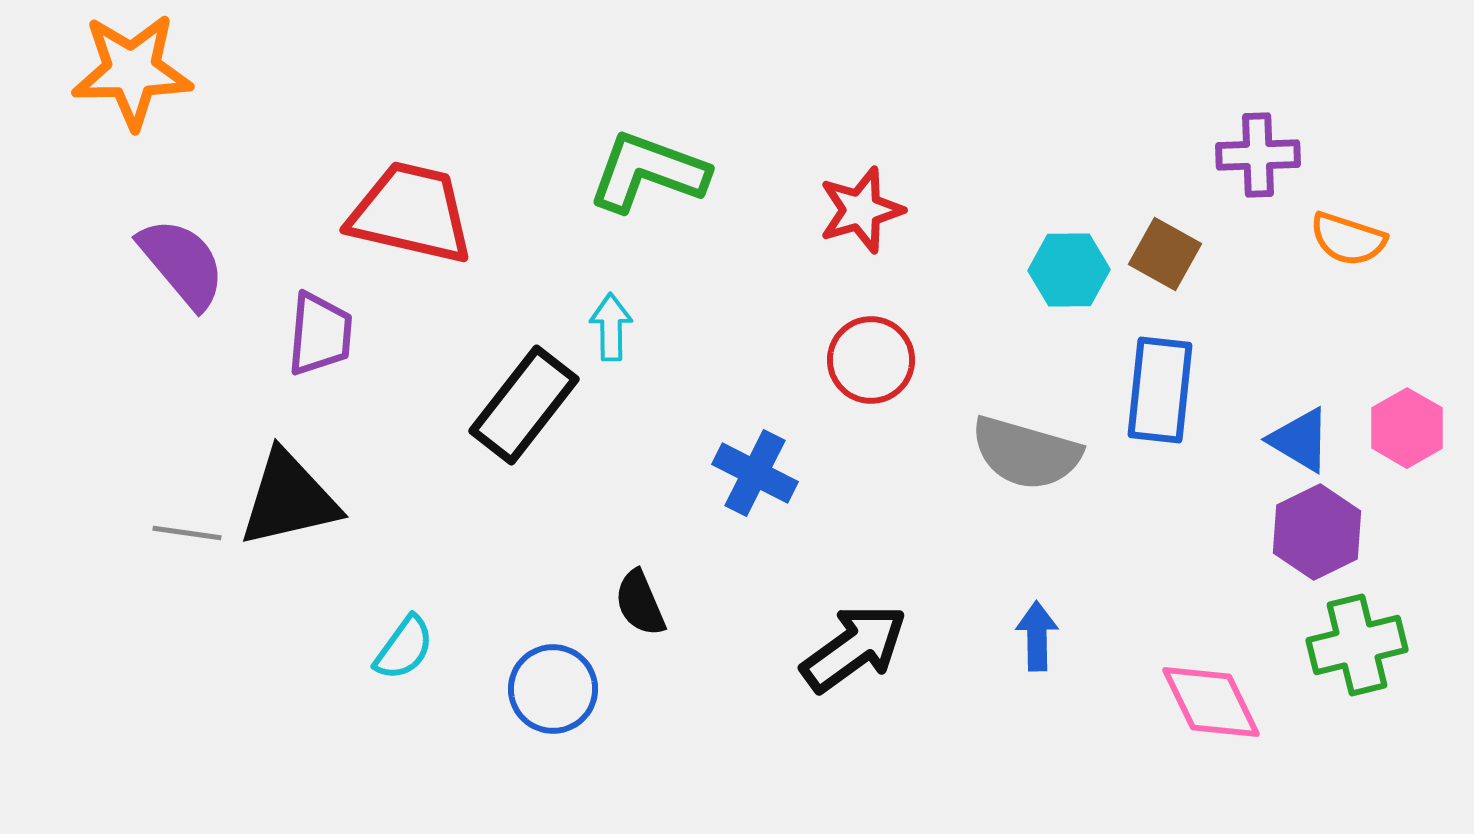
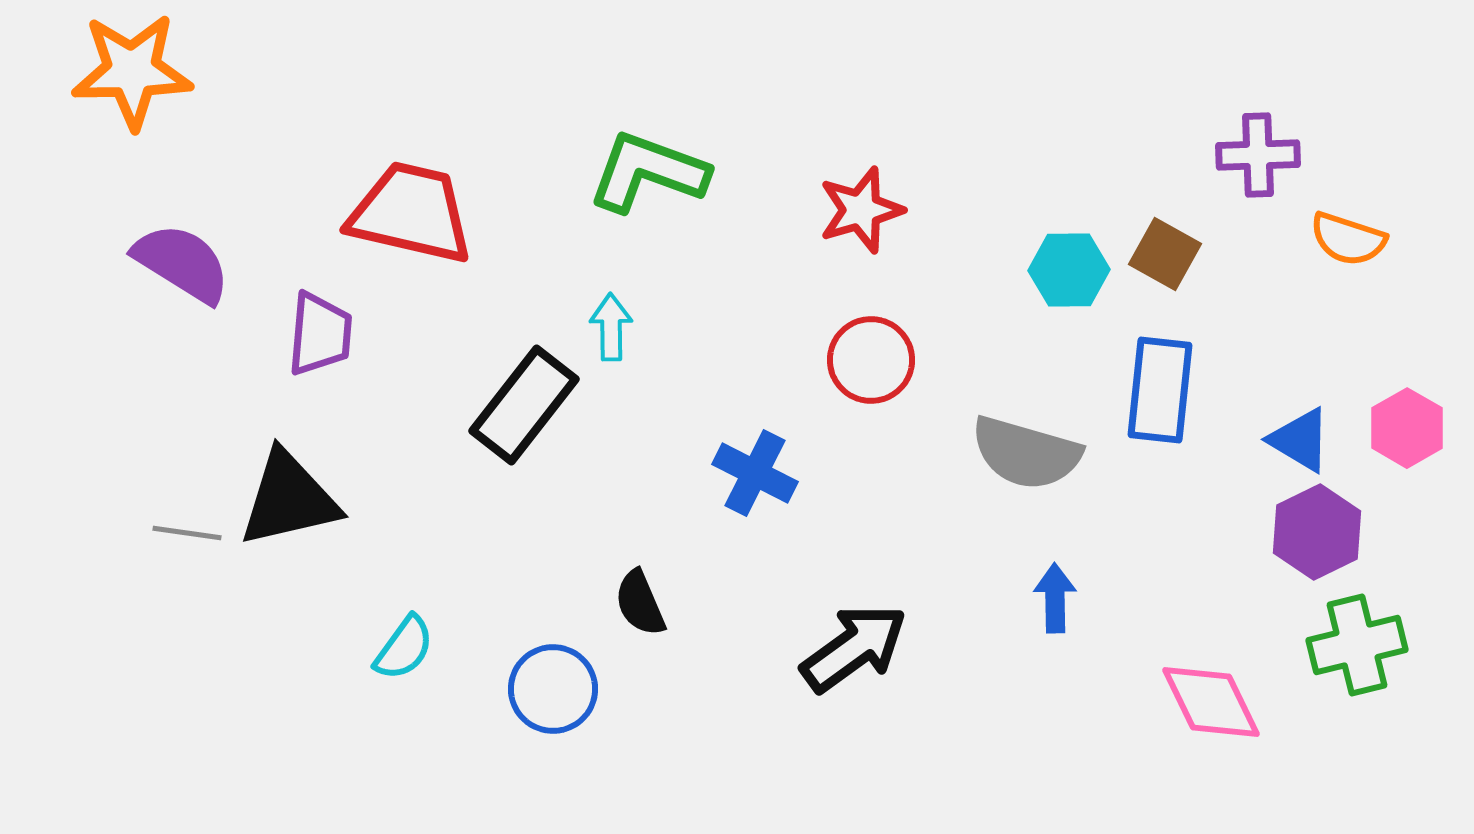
purple semicircle: rotated 18 degrees counterclockwise
blue arrow: moved 18 px right, 38 px up
